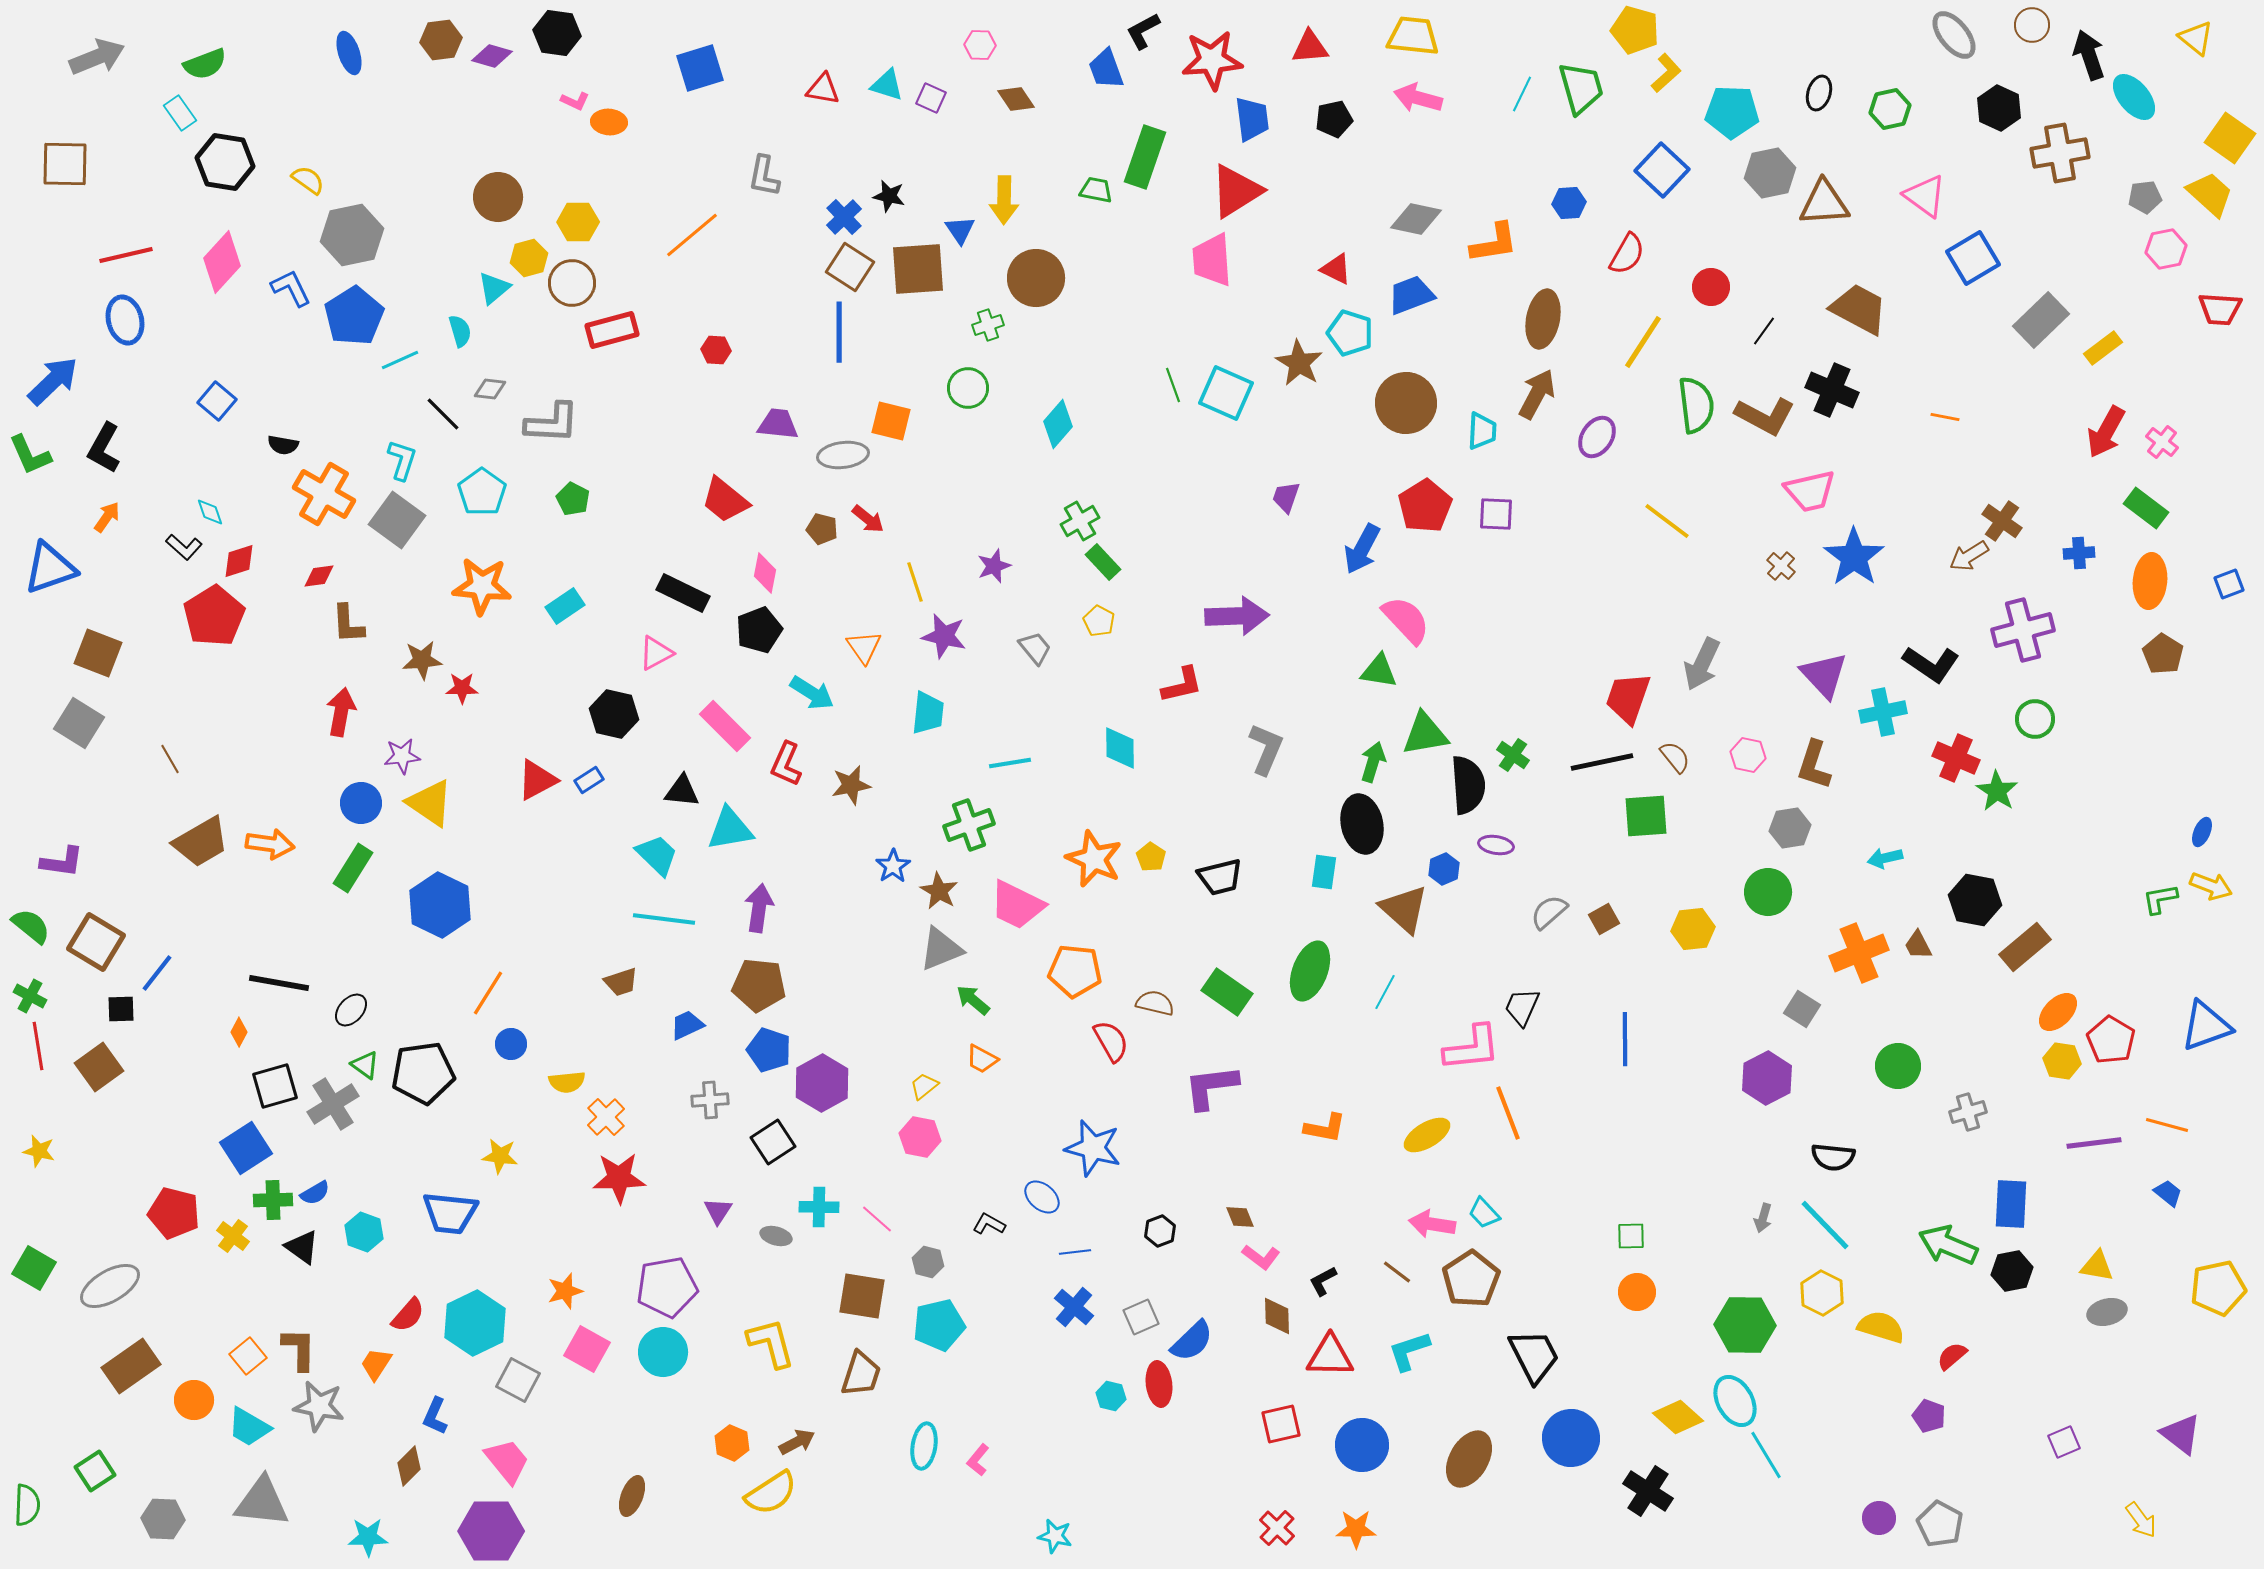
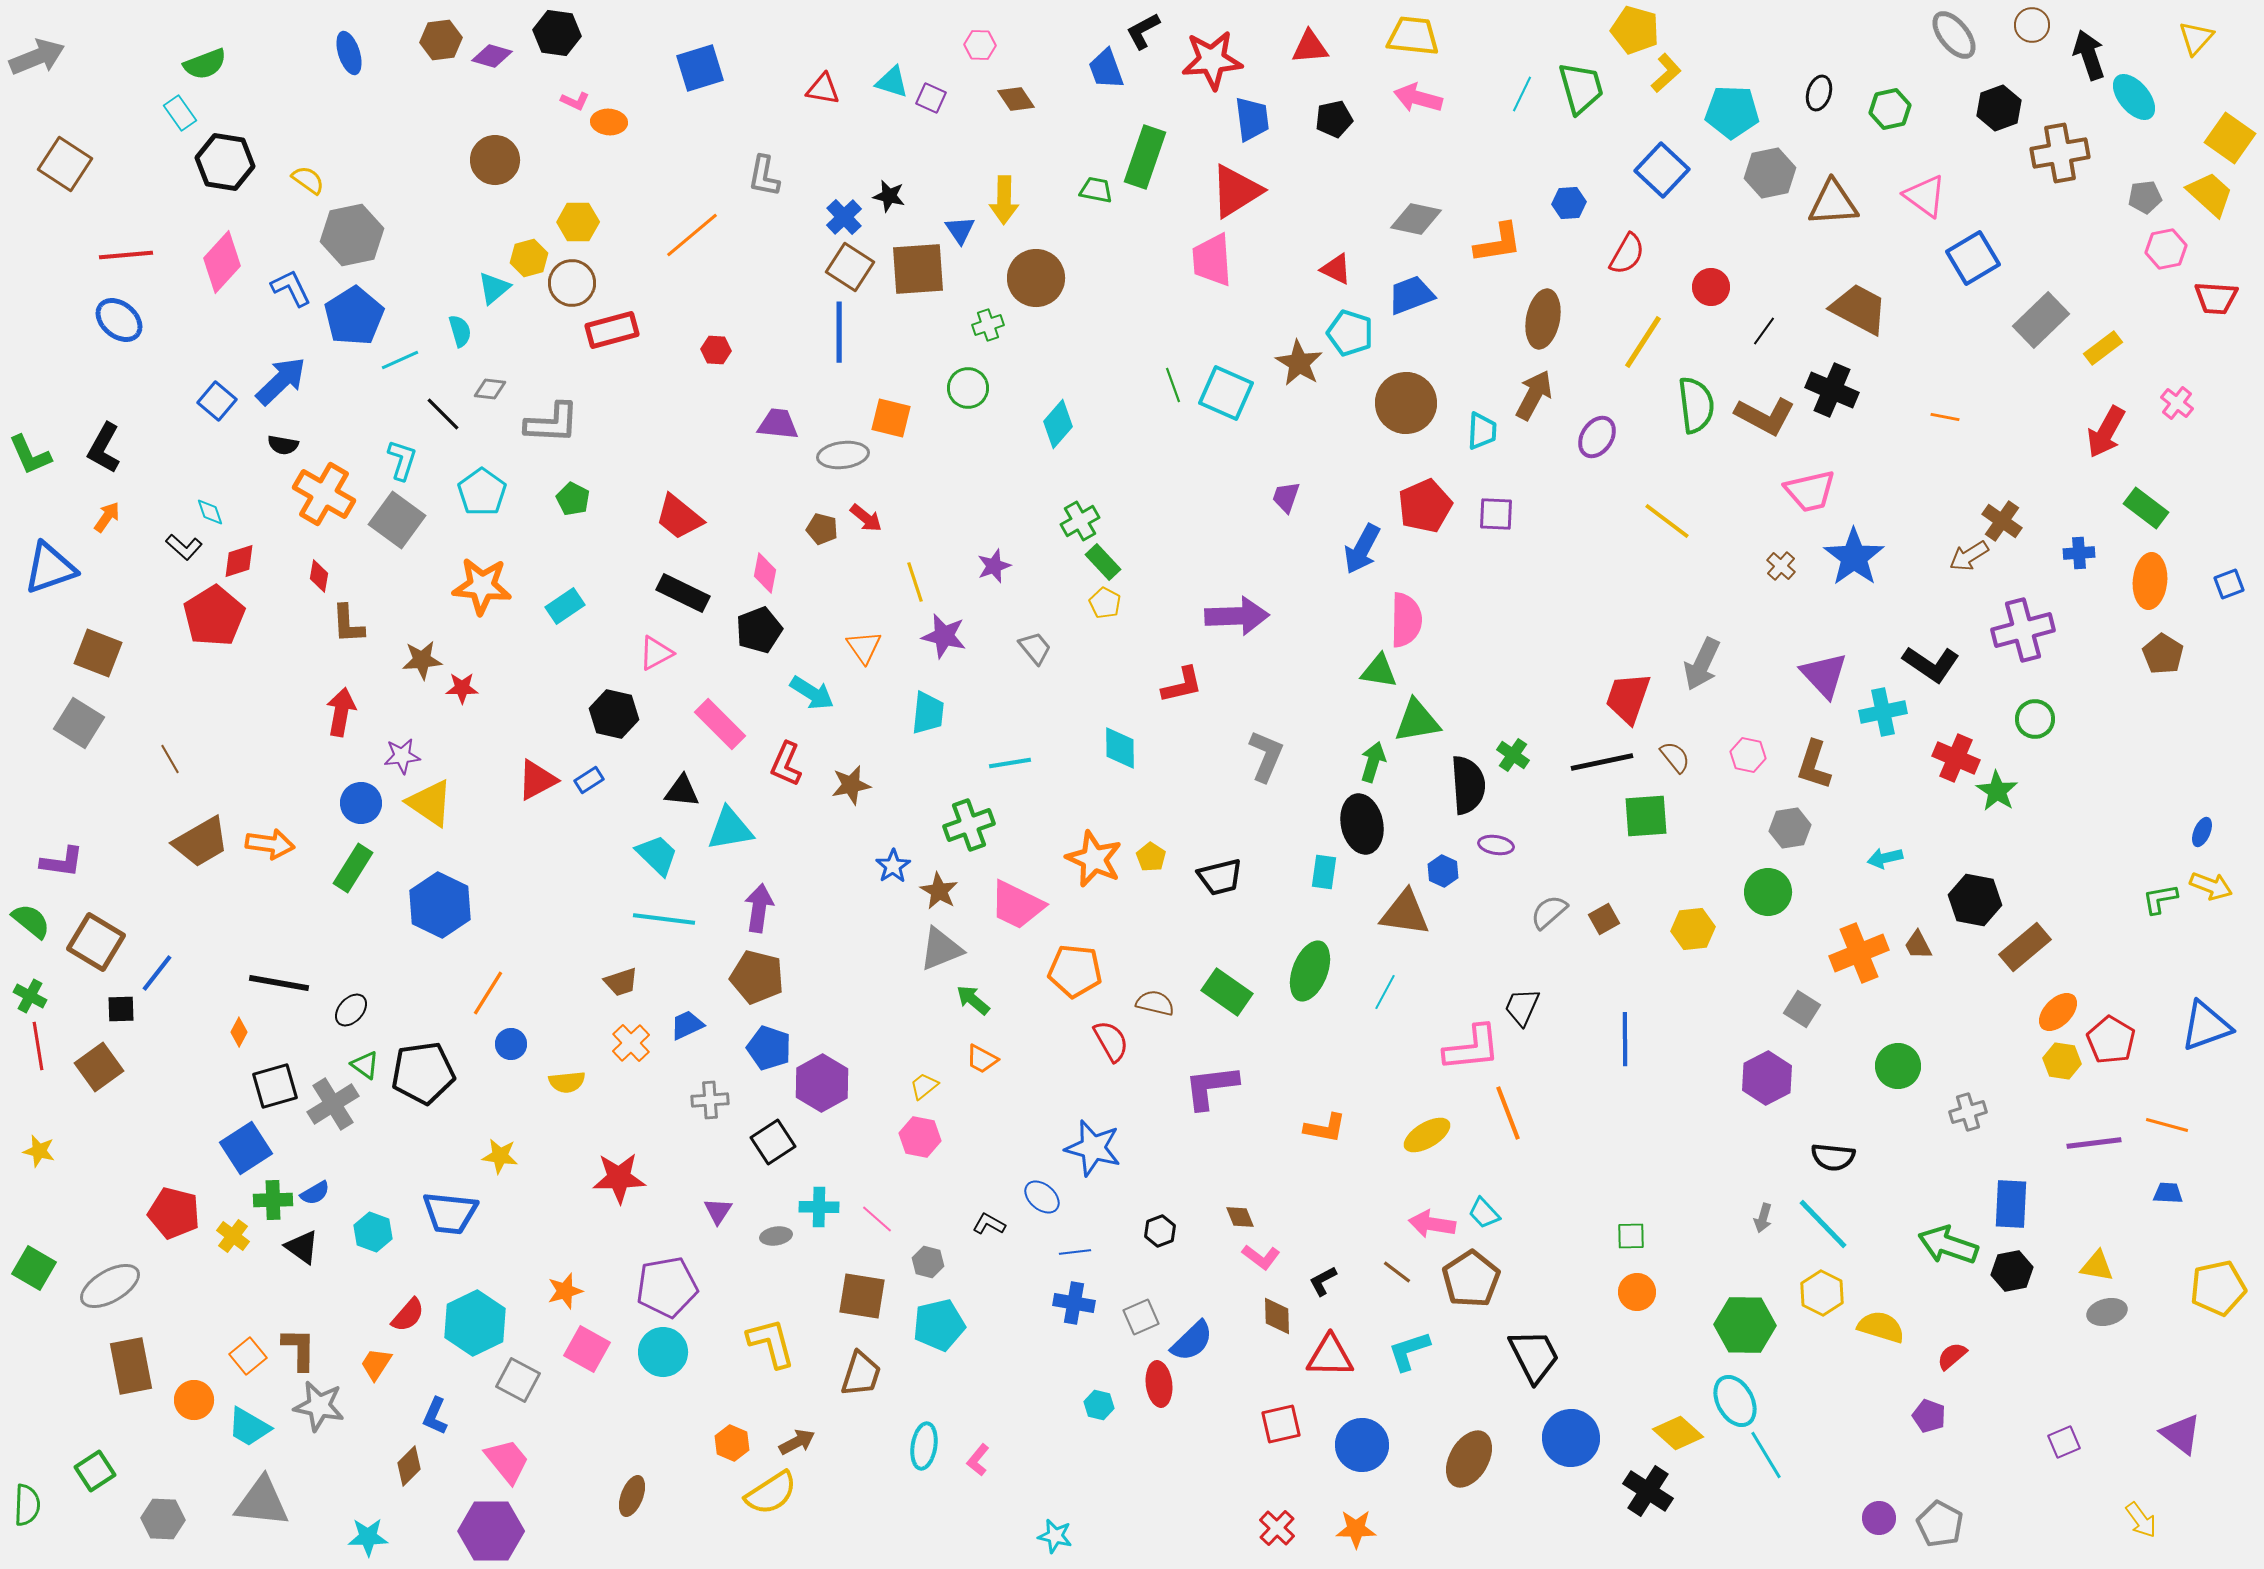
yellow triangle at (2196, 38): rotated 33 degrees clockwise
gray arrow at (97, 57): moved 60 px left
cyan triangle at (887, 85): moved 5 px right, 3 px up
black hexagon at (1999, 108): rotated 15 degrees clockwise
brown square at (65, 164): rotated 32 degrees clockwise
brown circle at (498, 197): moved 3 px left, 37 px up
brown triangle at (1824, 203): moved 9 px right
orange L-shape at (1494, 243): moved 4 px right
red line at (126, 255): rotated 8 degrees clockwise
red trapezoid at (2220, 309): moved 4 px left, 11 px up
blue ellipse at (125, 320): moved 6 px left; rotated 36 degrees counterclockwise
blue arrow at (53, 381): moved 228 px right
brown arrow at (1537, 394): moved 3 px left, 1 px down
orange square at (891, 421): moved 3 px up
pink cross at (2162, 442): moved 15 px right, 39 px up
red trapezoid at (725, 500): moved 46 px left, 17 px down
red pentagon at (1425, 506): rotated 8 degrees clockwise
red arrow at (868, 519): moved 2 px left, 1 px up
red diamond at (319, 576): rotated 72 degrees counterclockwise
pink semicircle at (1406, 620): rotated 44 degrees clockwise
yellow pentagon at (1099, 621): moved 6 px right, 18 px up
pink rectangle at (725, 726): moved 5 px left, 2 px up
green triangle at (1425, 734): moved 8 px left, 13 px up
gray L-shape at (1266, 749): moved 7 px down
blue hexagon at (1444, 869): moved 1 px left, 2 px down; rotated 12 degrees counterclockwise
brown triangle at (1404, 909): moved 1 px right, 4 px down; rotated 34 degrees counterclockwise
green semicircle at (31, 926): moved 5 px up
brown pentagon at (759, 985): moved 2 px left, 8 px up; rotated 8 degrees clockwise
blue pentagon at (769, 1050): moved 2 px up
orange cross at (606, 1117): moved 25 px right, 74 px up
blue trapezoid at (2168, 1193): rotated 36 degrees counterclockwise
cyan line at (1825, 1225): moved 2 px left, 1 px up
cyan hexagon at (364, 1232): moved 9 px right
gray ellipse at (776, 1236): rotated 24 degrees counterclockwise
green arrow at (1948, 1245): rotated 4 degrees counterclockwise
blue cross at (1074, 1307): moved 4 px up; rotated 30 degrees counterclockwise
brown rectangle at (131, 1366): rotated 66 degrees counterclockwise
cyan hexagon at (1111, 1396): moved 12 px left, 9 px down
yellow diamond at (1678, 1417): moved 16 px down
